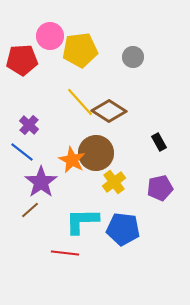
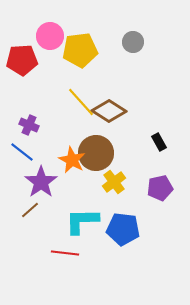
gray circle: moved 15 px up
yellow line: moved 1 px right
purple cross: rotated 18 degrees counterclockwise
